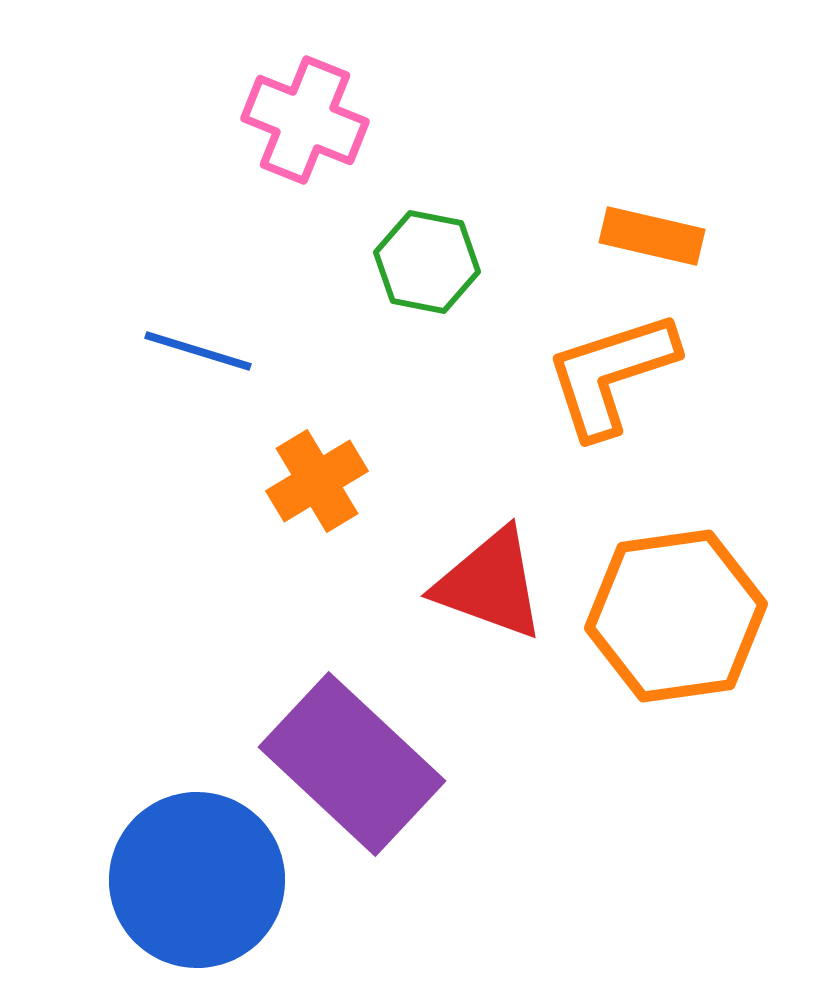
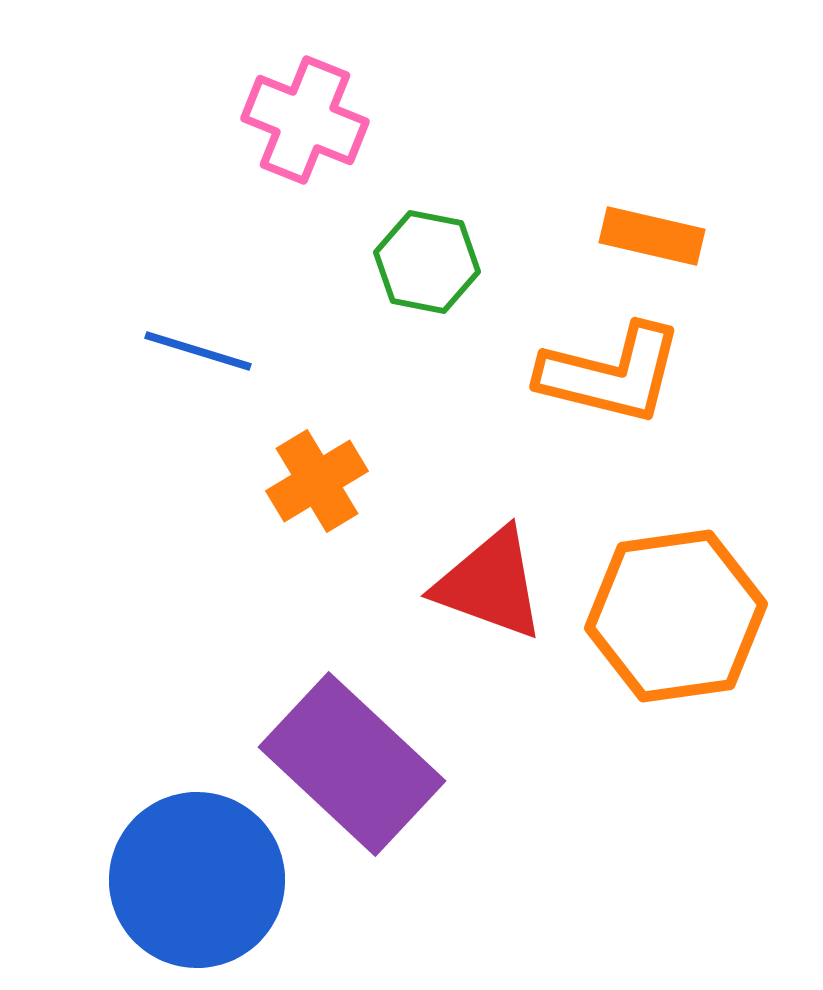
orange L-shape: rotated 148 degrees counterclockwise
